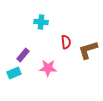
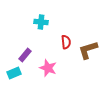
purple rectangle: moved 2 px right
pink star: rotated 18 degrees clockwise
